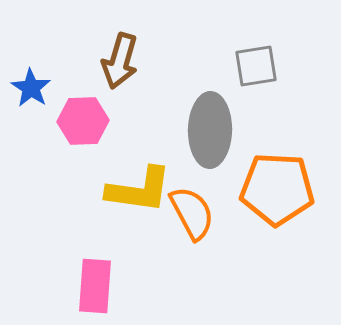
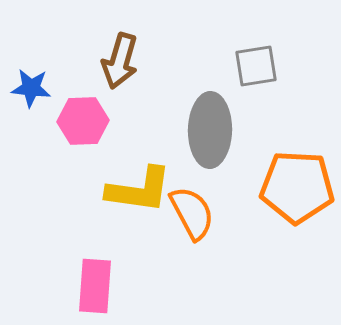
blue star: rotated 27 degrees counterclockwise
orange pentagon: moved 20 px right, 2 px up
